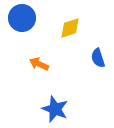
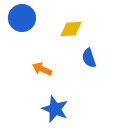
yellow diamond: moved 1 px right, 1 px down; rotated 15 degrees clockwise
blue semicircle: moved 9 px left
orange arrow: moved 3 px right, 5 px down
